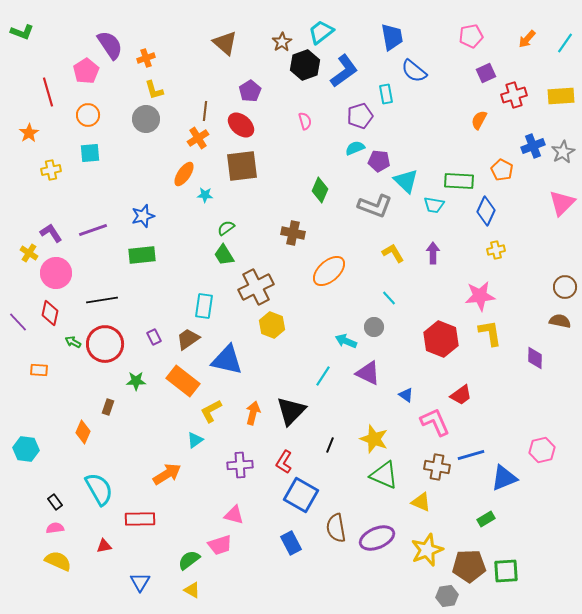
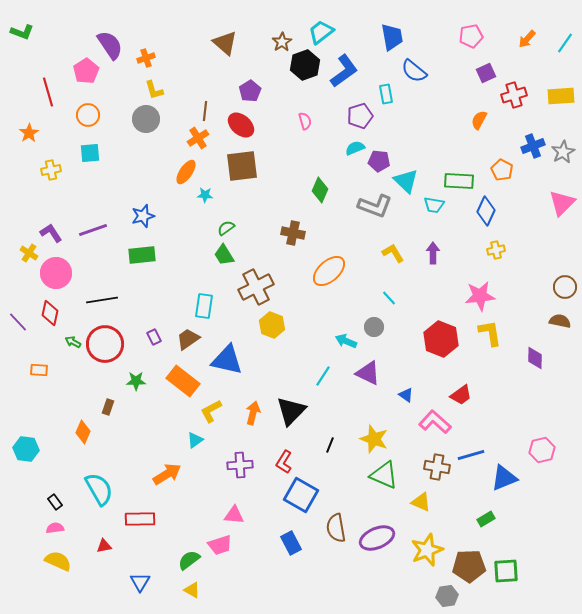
orange ellipse at (184, 174): moved 2 px right, 2 px up
pink L-shape at (435, 422): rotated 24 degrees counterclockwise
pink triangle at (234, 515): rotated 10 degrees counterclockwise
